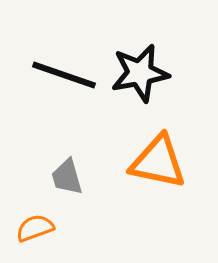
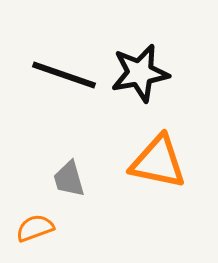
gray trapezoid: moved 2 px right, 2 px down
